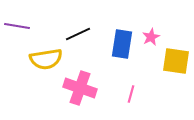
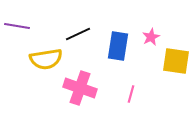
blue rectangle: moved 4 px left, 2 px down
